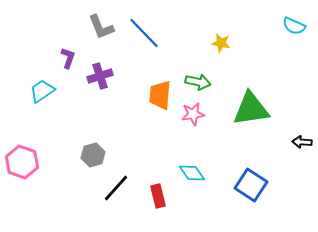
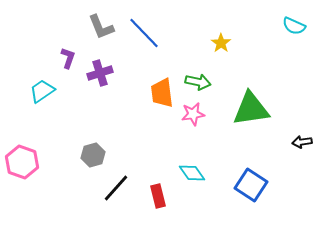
yellow star: rotated 24 degrees clockwise
purple cross: moved 3 px up
orange trapezoid: moved 2 px right, 2 px up; rotated 12 degrees counterclockwise
black arrow: rotated 12 degrees counterclockwise
